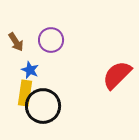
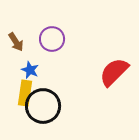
purple circle: moved 1 px right, 1 px up
red semicircle: moved 3 px left, 3 px up
